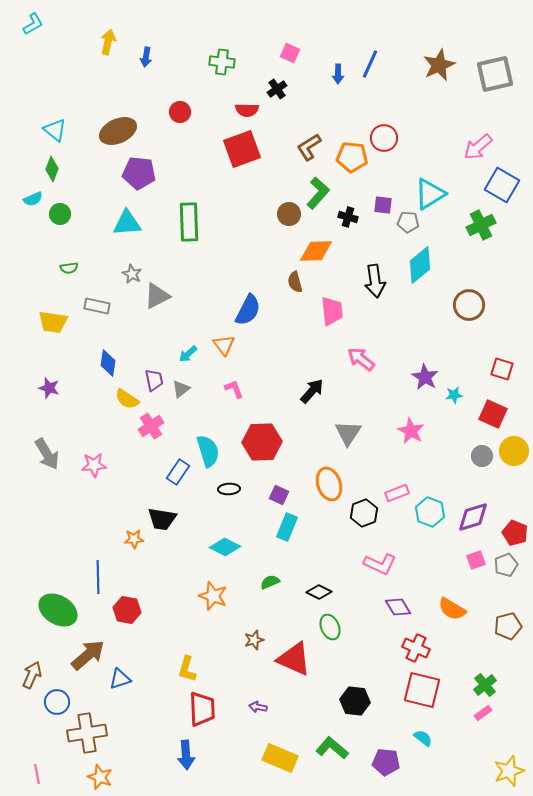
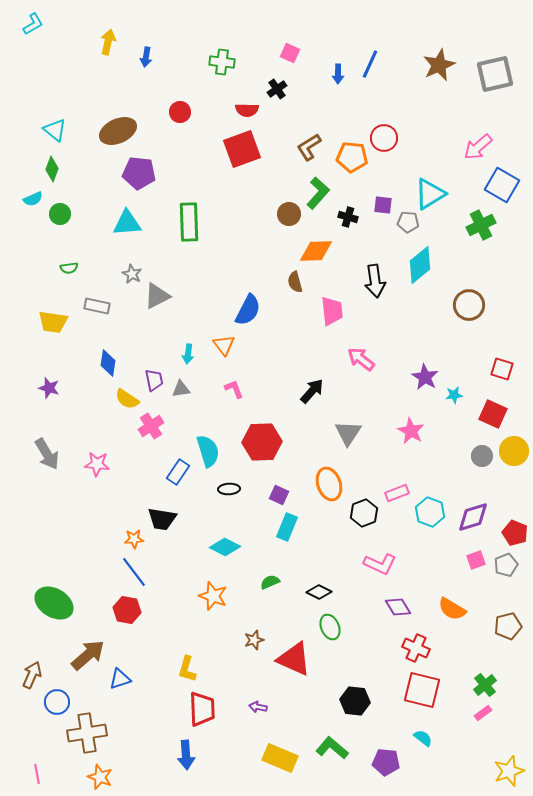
cyan arrow at (188, 354): rotated 42 degrees counterclockwise
gray triangle at (181, 389): rotated 30 degrees clockwise
pink star at (94, 465): moved 3 px right, 1 px up; rotated 10 degrees clockwise
blue line at (98, 577): moved 36 px right, 5 px up; rotated 36 degrees counterclockwise
green ellipse at (58, 610): moved 4 px left, 7 px up
